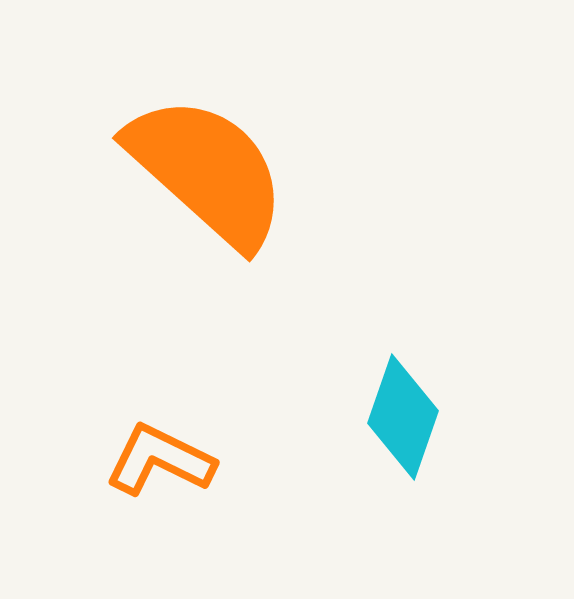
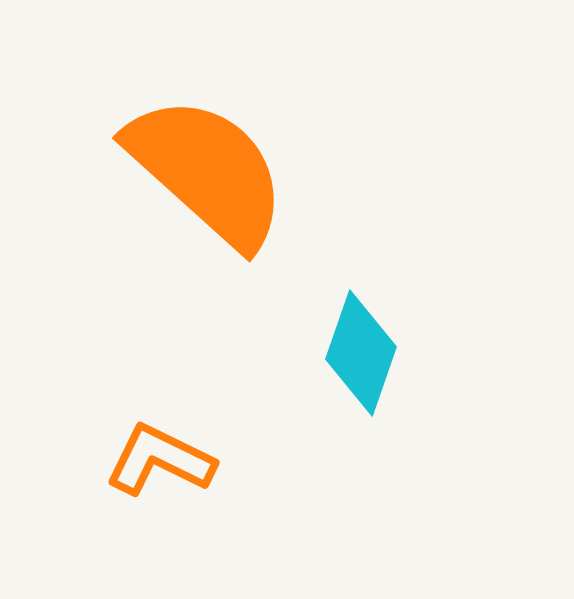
cyan diamond: moved 42 px left, 64 px up
